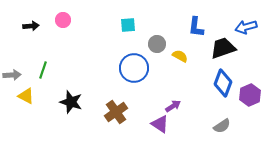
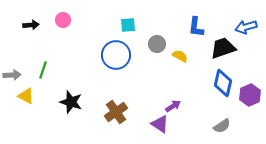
black arrow: moved 1 px up
blue circle: moved 18 px left, 13 px up
blue diamond: rotated 8 degrees counterclockwise
